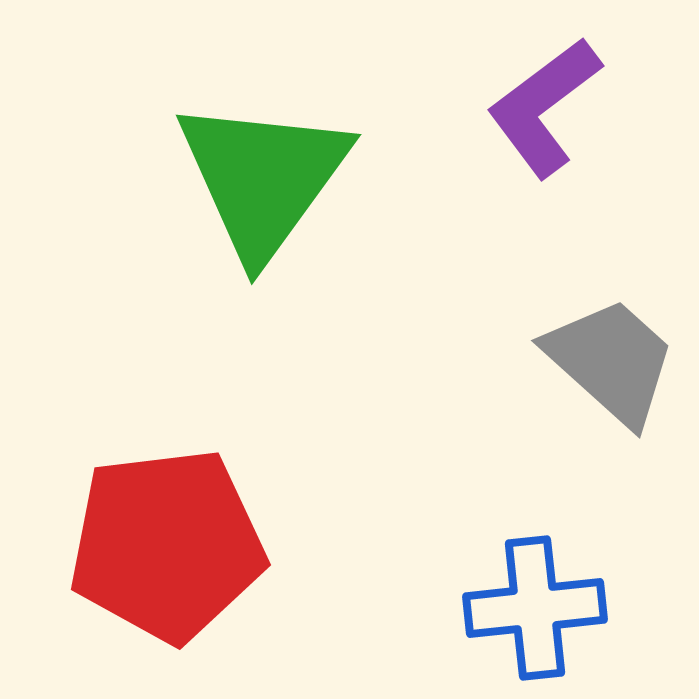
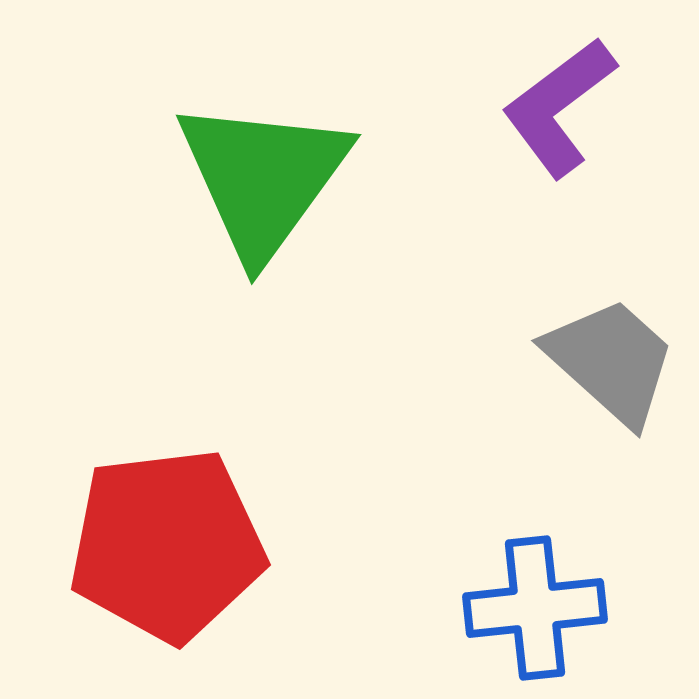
purple L-shape: moved 15 px right
